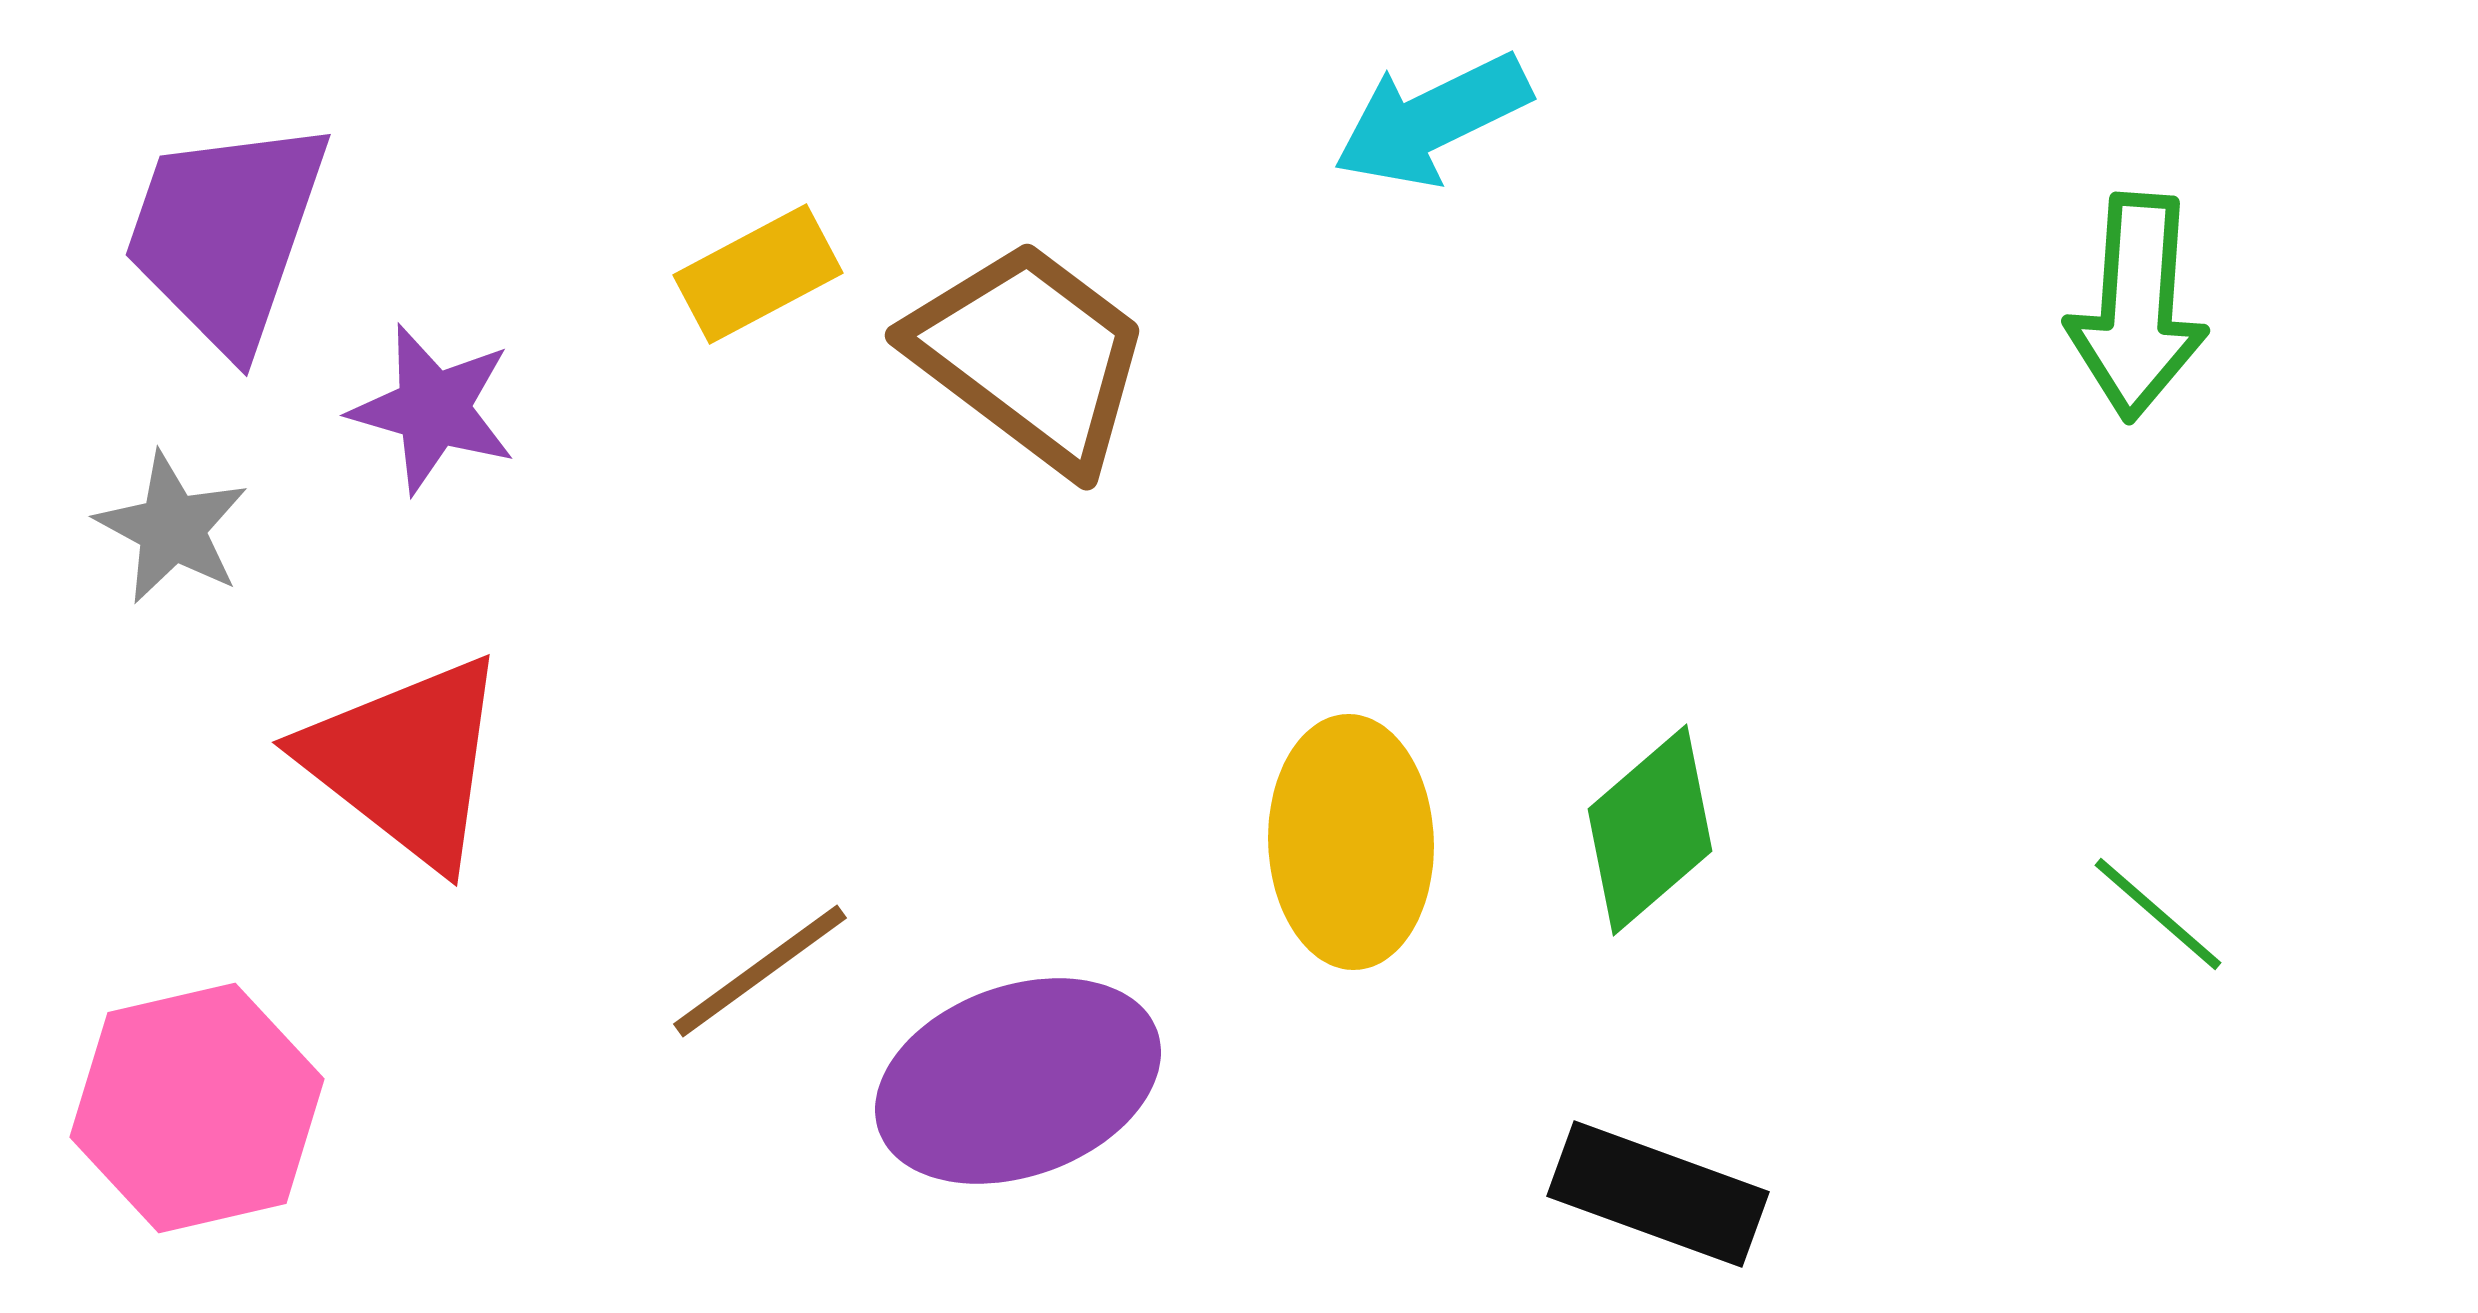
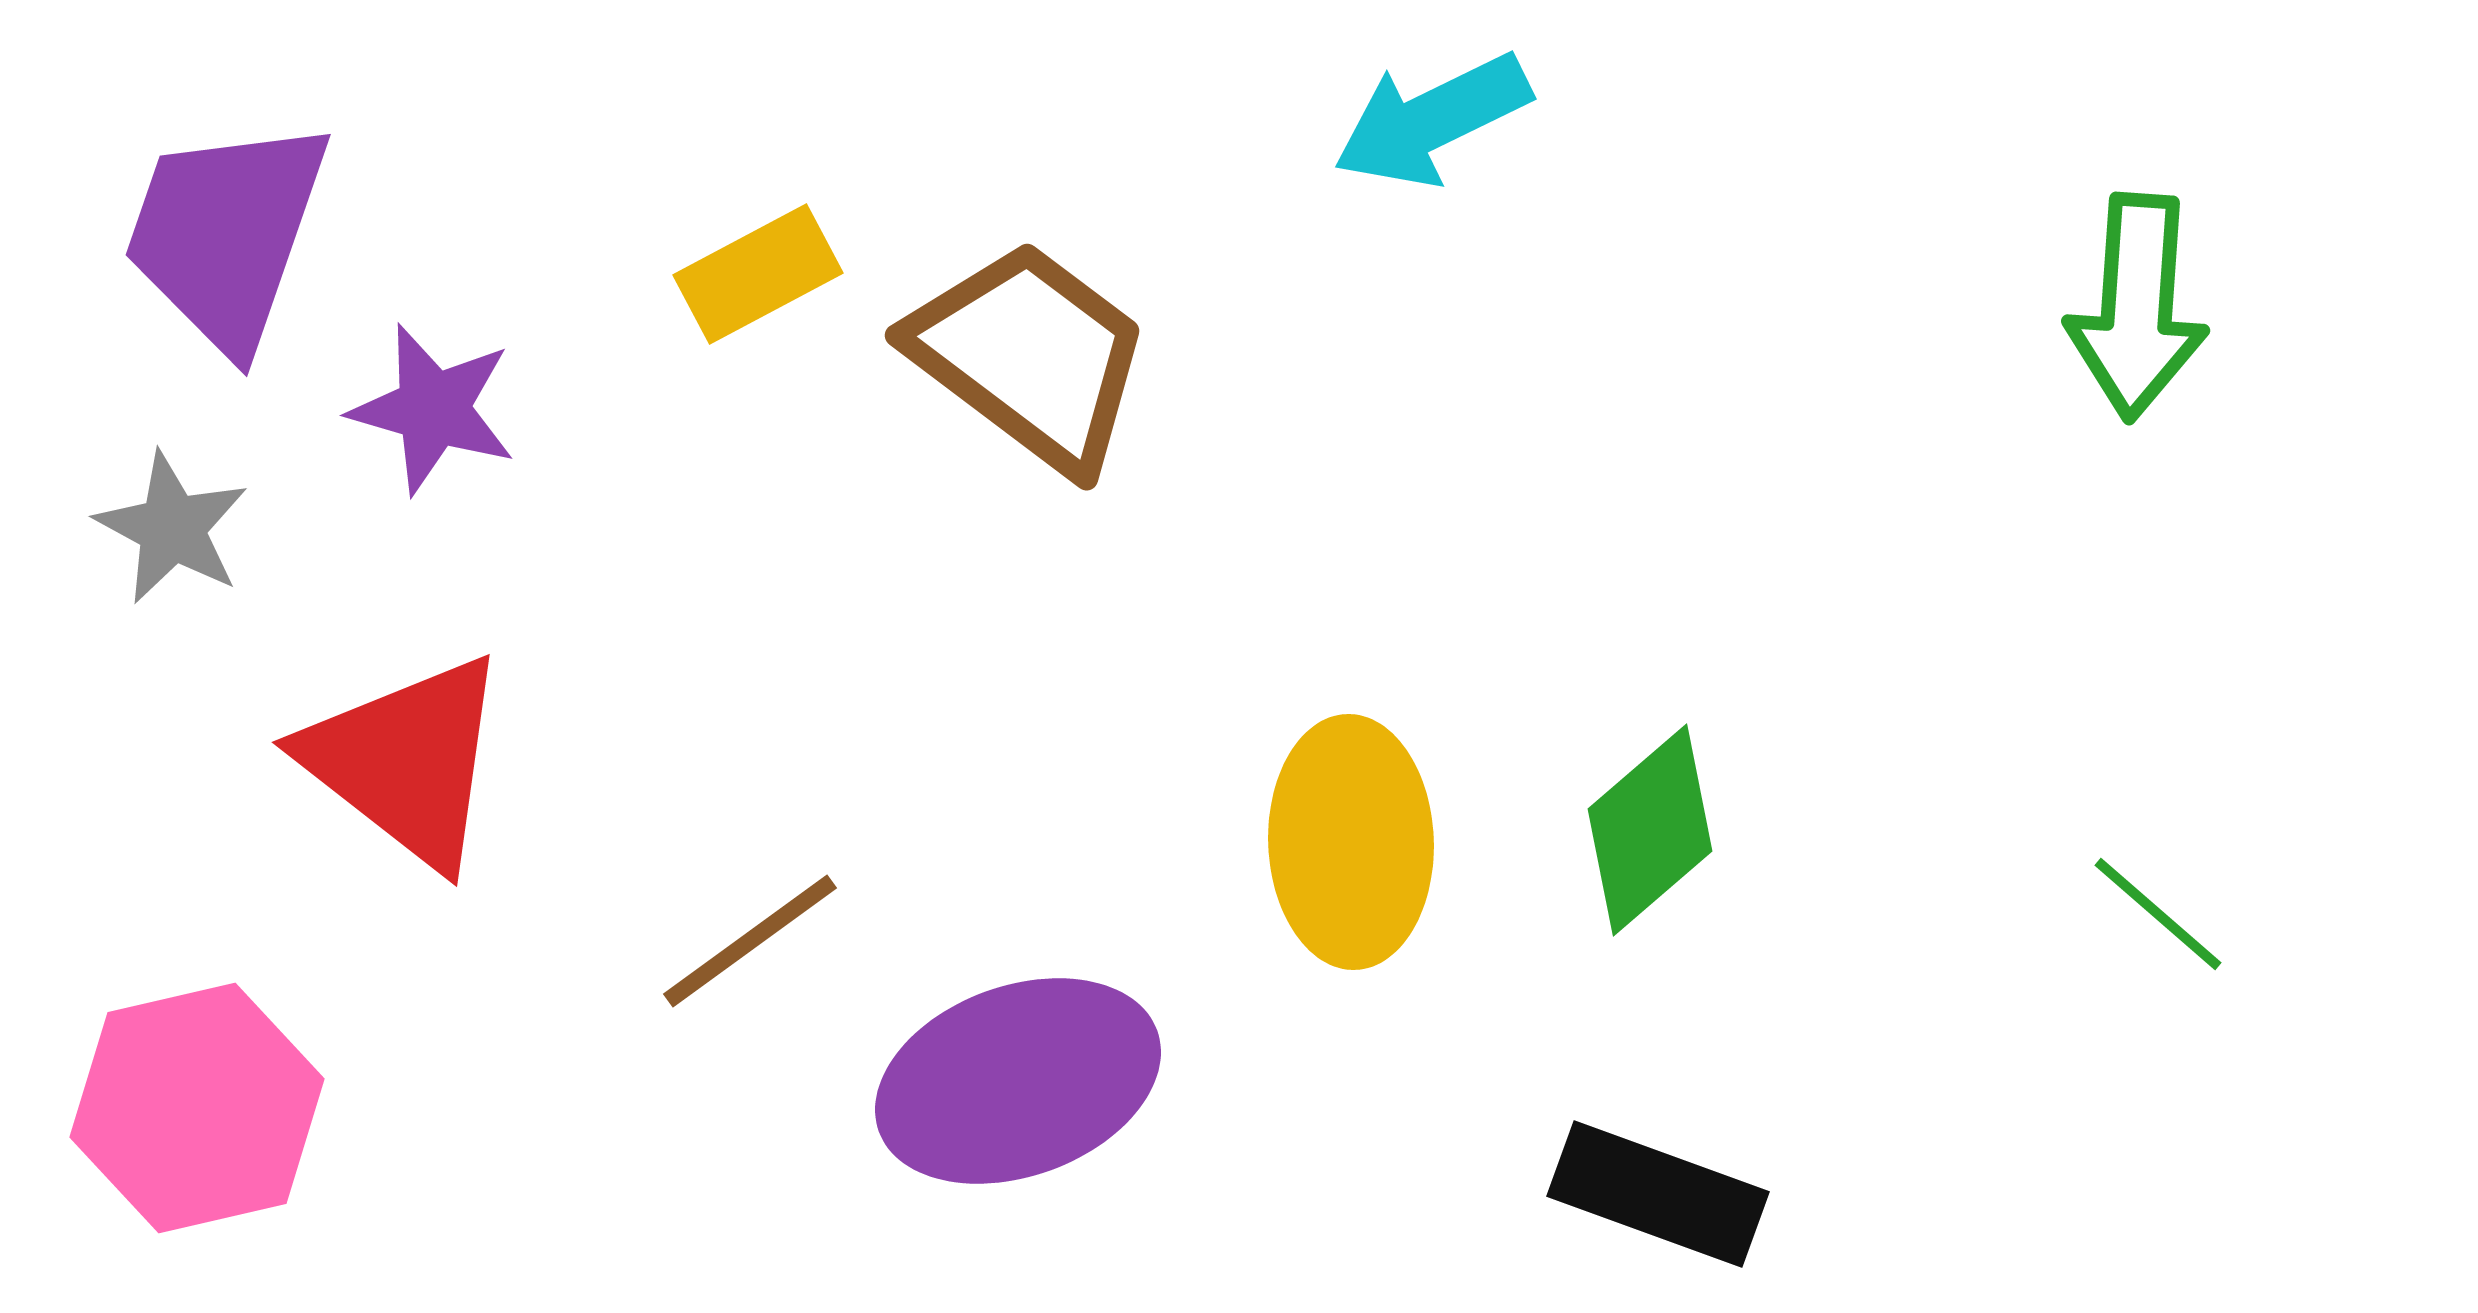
brown line: moved 10 px left, 30 px up
